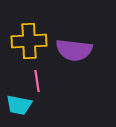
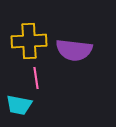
pink line: moved 1 px left, 3 px up
